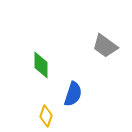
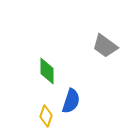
green diamond: moved 6 px right, 6 px down
blue semicircle: moved 2 px left, 7 px down
